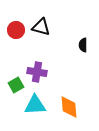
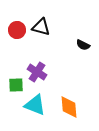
red circle: moved 1 px right
black semicircle: rotated 64 degrees counterclockwise
purple cross: rotated 24 degrees clockwise
green square: rotated 28 degrees clockwise
cyan triangle: rotated 25 degrees clockwise
